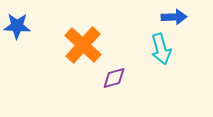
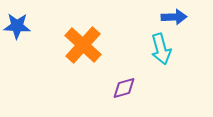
purple diamond: moved 10 px right, 10 px down
